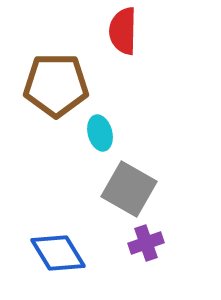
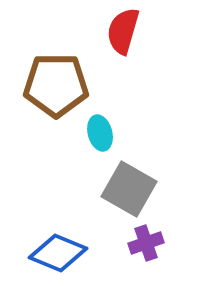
red semicircle: rotated 15 degrees clockwise
blue diamond: rotated 36 degrees counterclockwise
